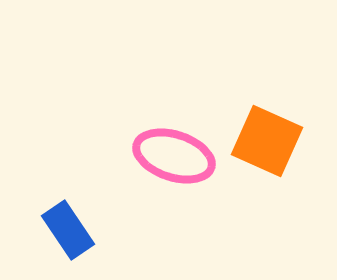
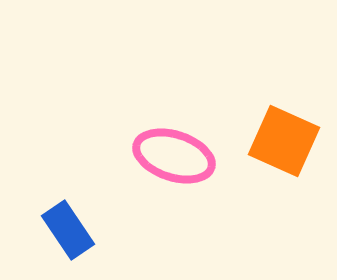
orange square: moved 17 px right
